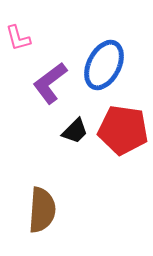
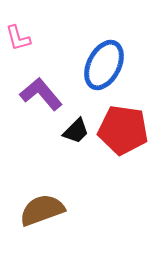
purple L-shape: moved 9 px left, 11 px down; rotated 87 degrees clockwise
black trapezoid: moved 1 px right
brown semicircle: rotated 114 degrees counterclockwise
